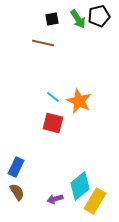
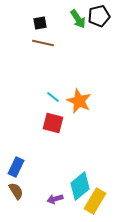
black square: moved 12 px left, 4 px down
brown semicircle: moved 1 px left, 1 px up
